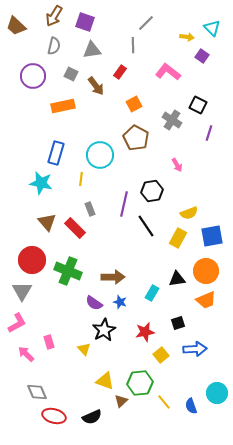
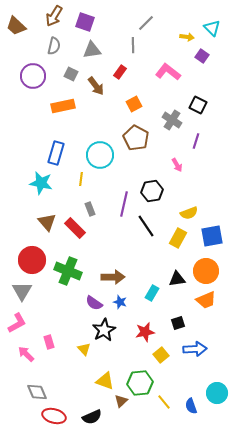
purple line at (209, 133): moved 13 px left, 8 px down
